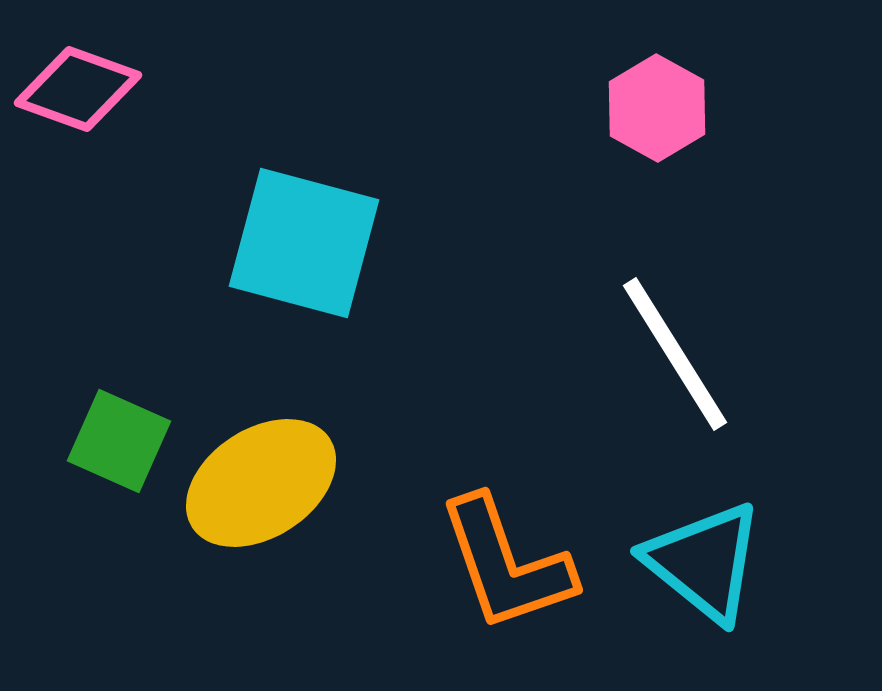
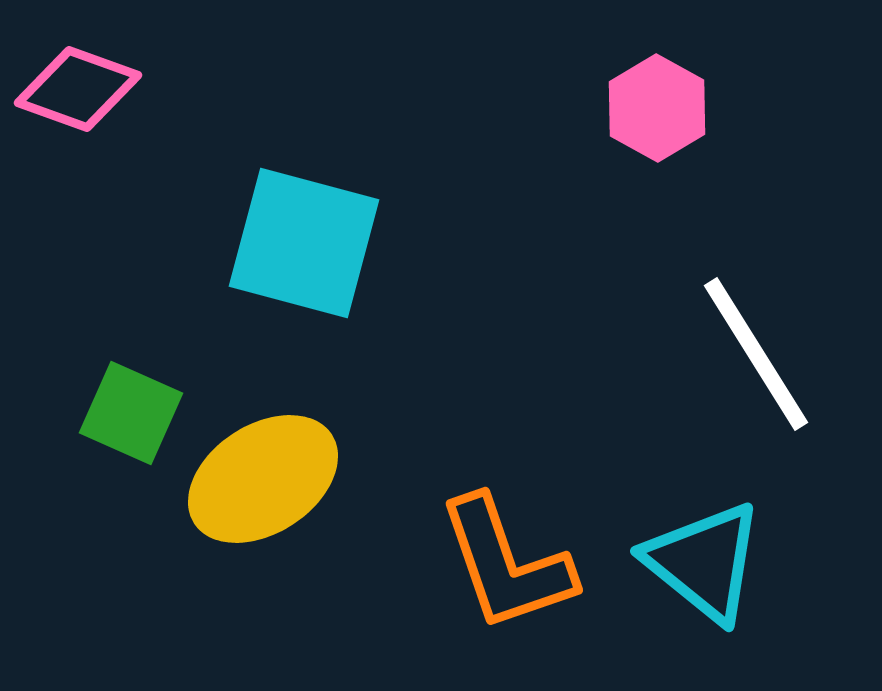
white line: moved 81 px right
green square: moved 12 px right, 28 px up
yellow ellipse: moved 2 px right, 4 px up
